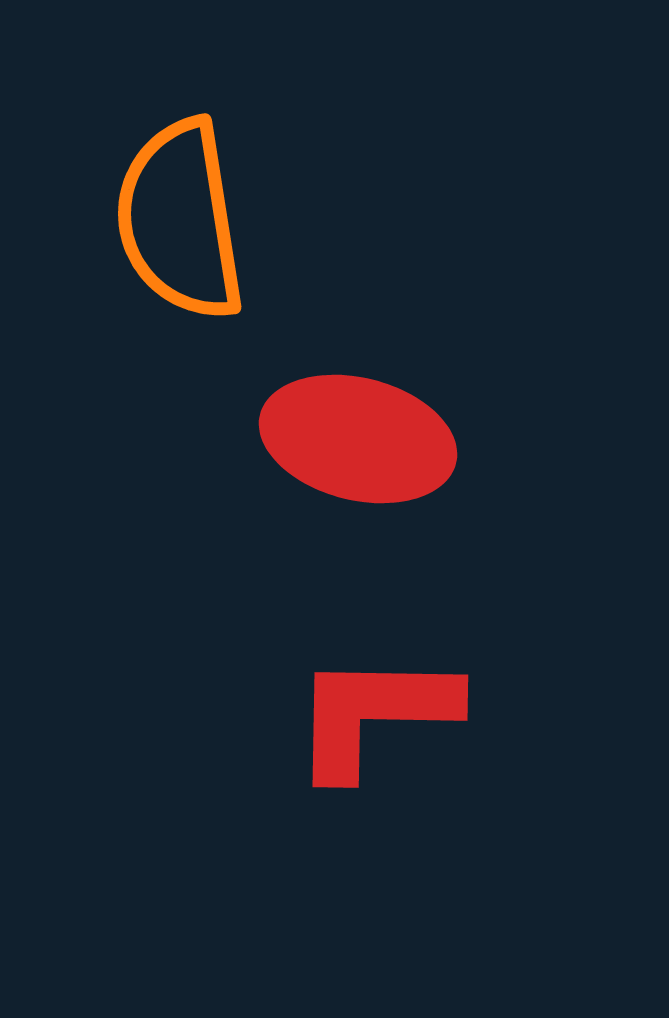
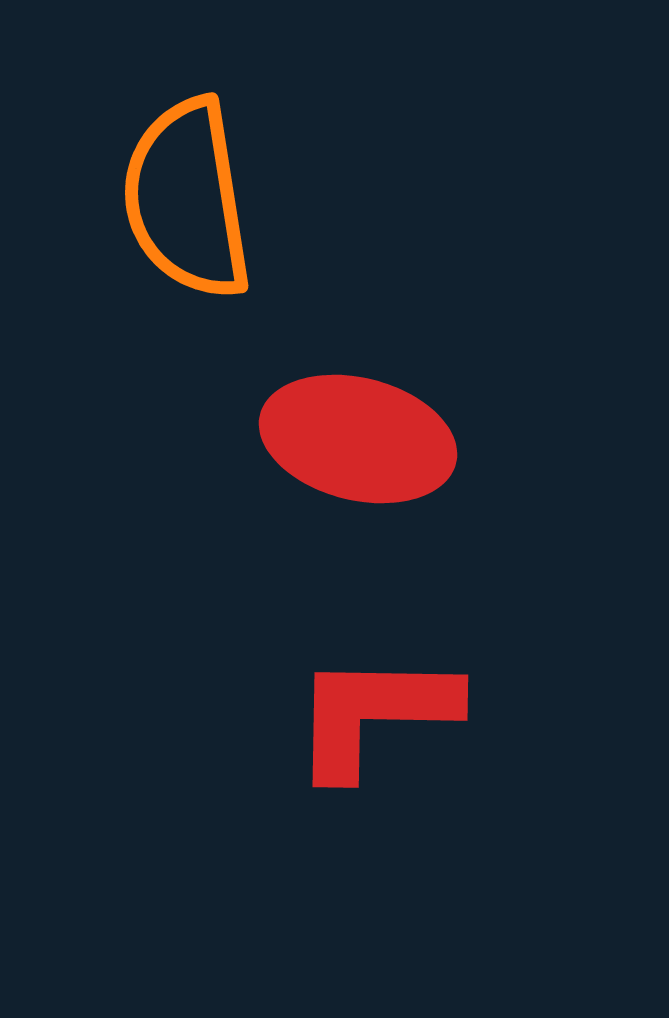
orange semicircle: moved 7 px right, 21 px up
